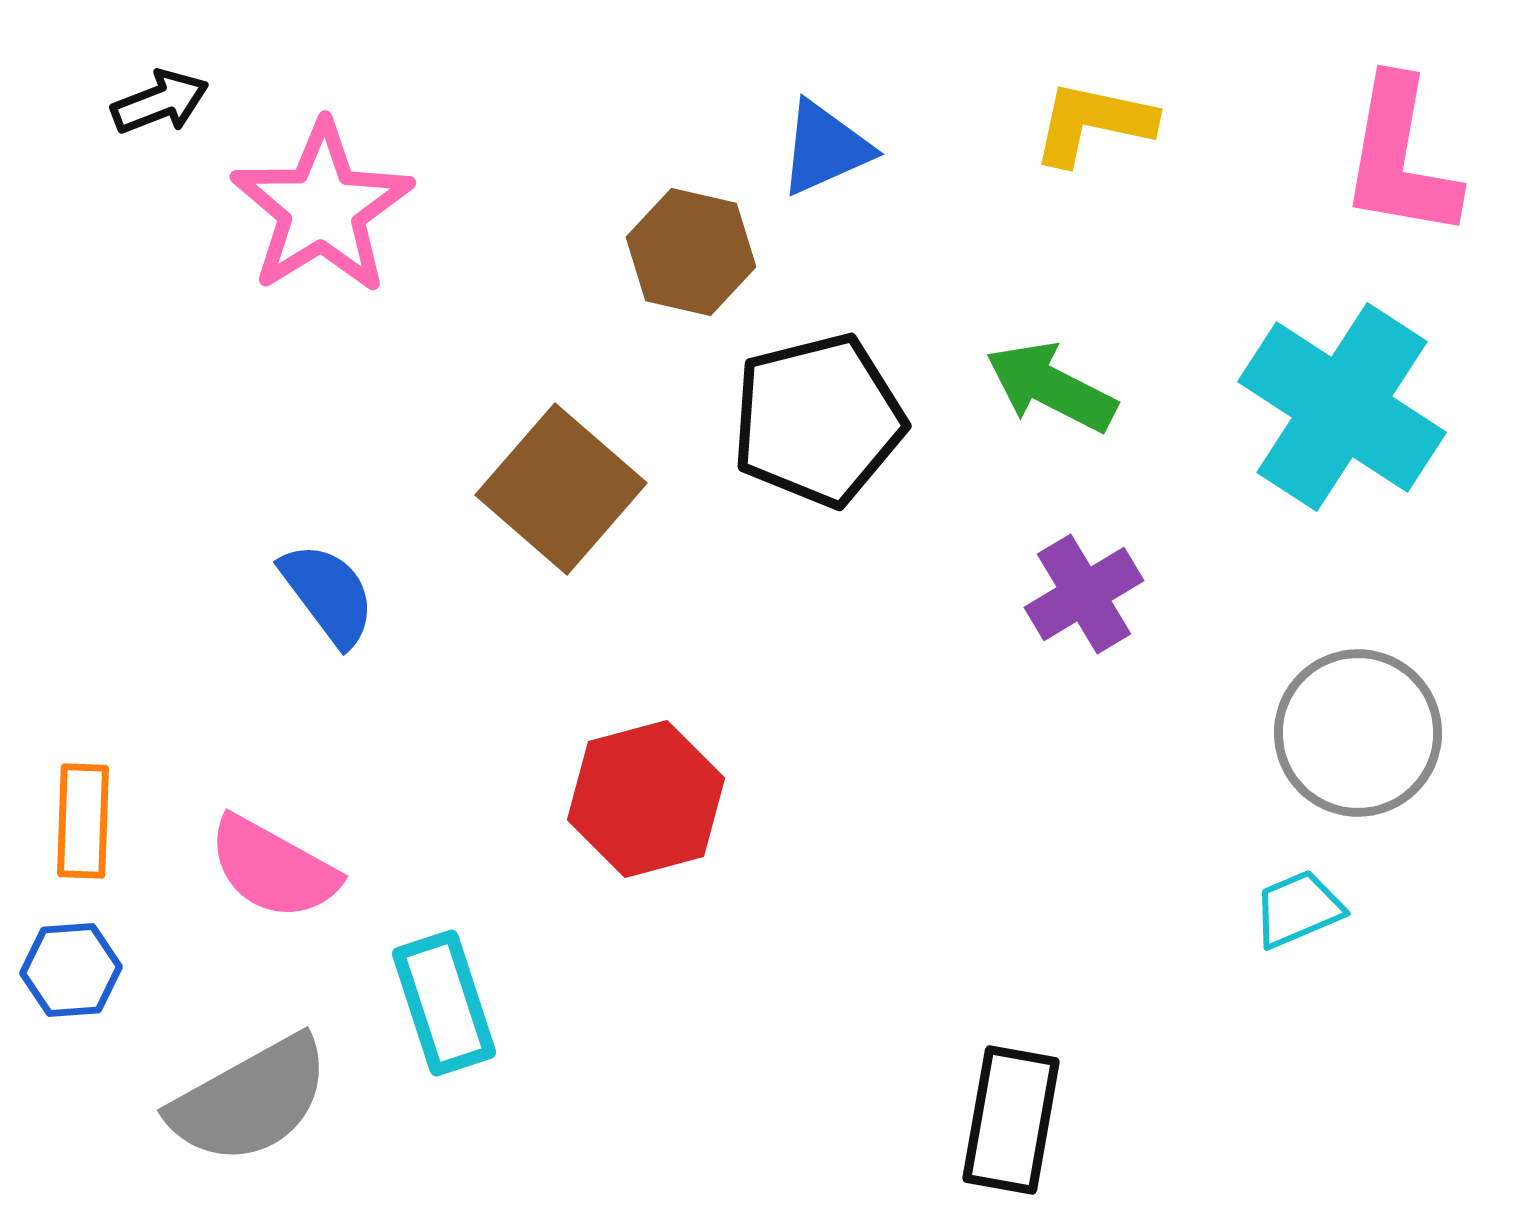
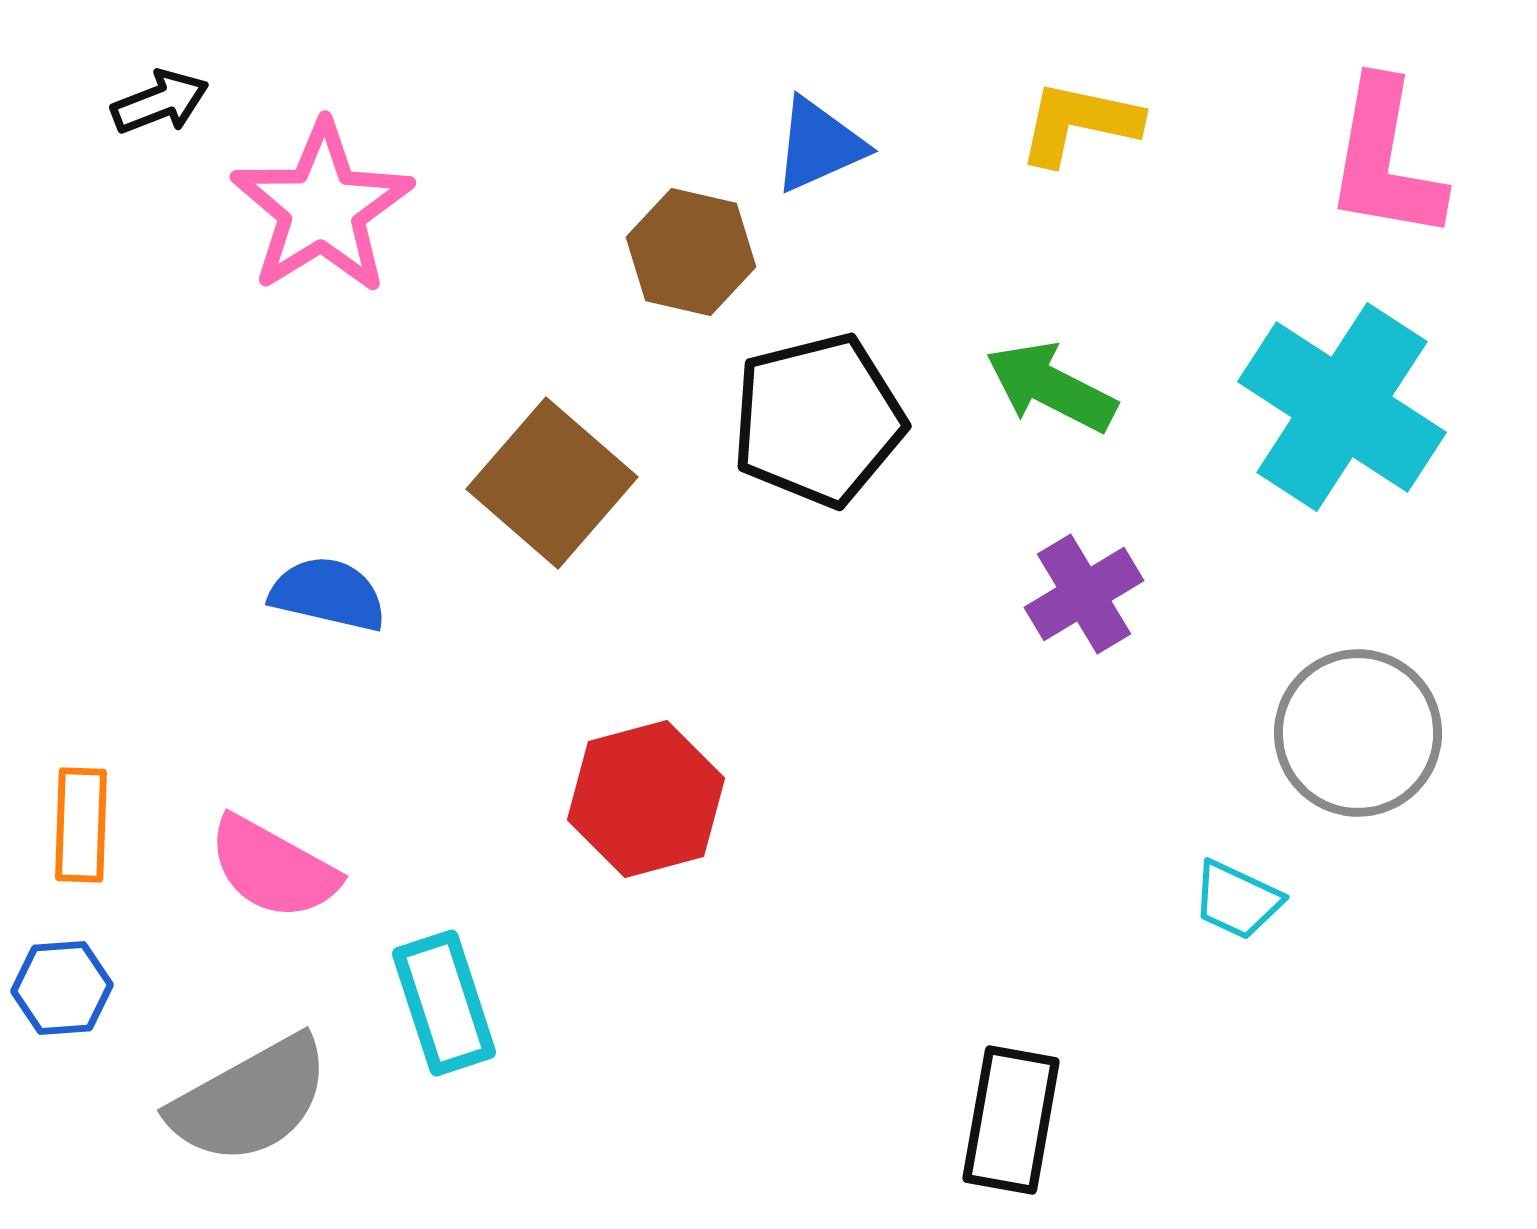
yellow L-shape: moved 14 px left
blue triangle: moved 6 px left, 3 px up
pink L-shape: moved 15 px left, 2 px down
brown square: moved 9 px left, 6 px up
blue semicircle: rotated 40 degrees counterclockwise
orange rectangle: moved 2 px left, 4 px down
cyan trapezoid: moved 61 px left, 9 px up; rotated 132 degrees counterclockwise
blue hexagon: moved 9 px left, 18 px down
